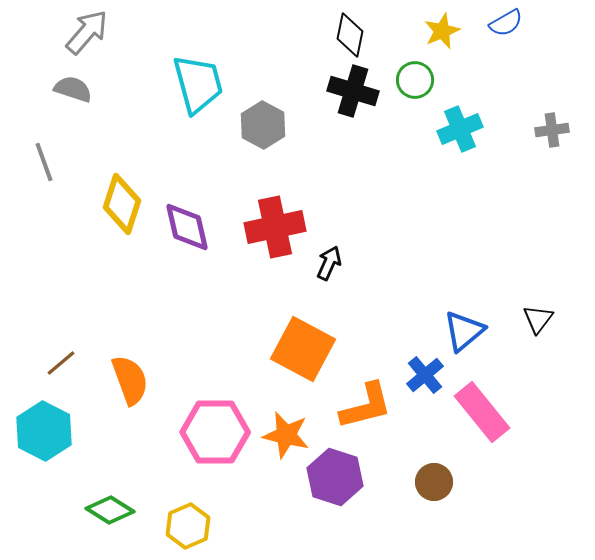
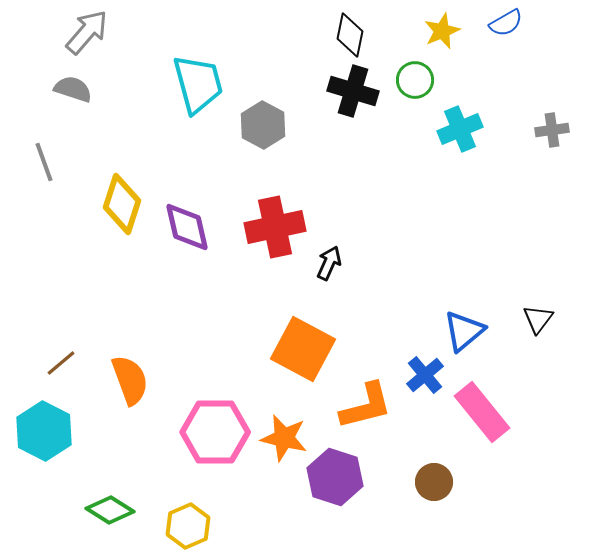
orange star: moved 2 px left, 3 px down
